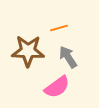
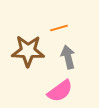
gray arrow: rotated 20 degrees clockwise
pink semicircle: moved 3 px right, 4 px down
